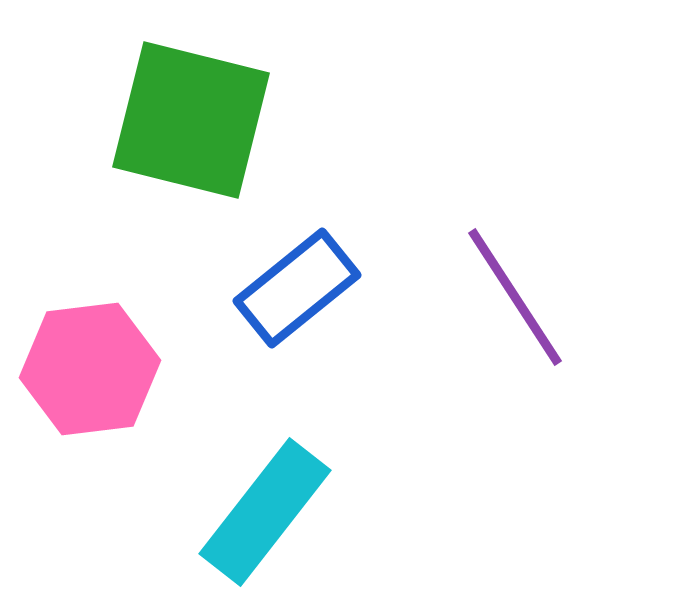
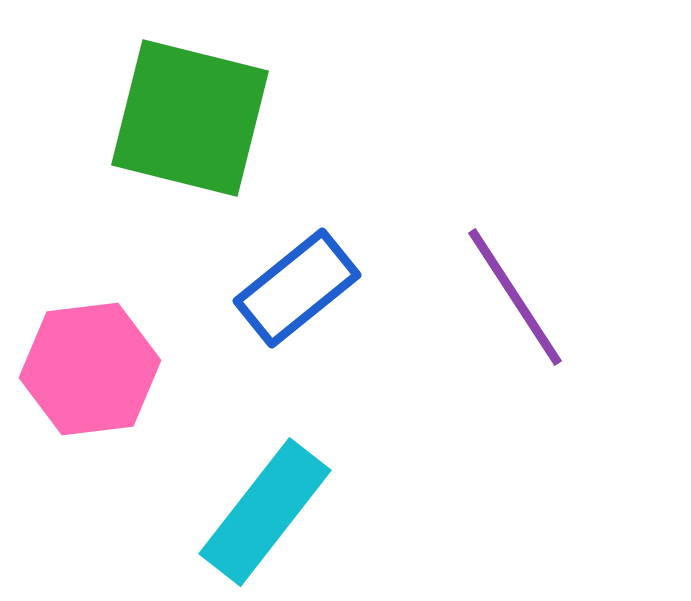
green square: moved 1 px left, 2 px up
